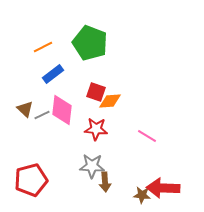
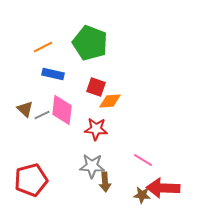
blue rectangle: rotated 50 degrees clockwise
red square: moved 5 px up
pink line: moved 4 px left, 24 px down
